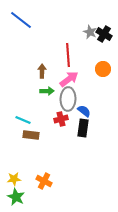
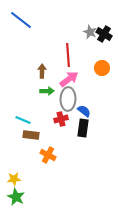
orange circle: moved 1 px left, 1 px up
orange cross: moved 4 px right, 26 px up
